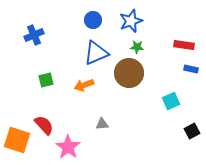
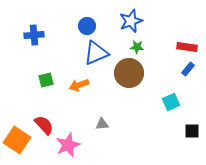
blue circle: moved 6 px left, 6 px down
blue cross: rotated 18 degrees clockwise
red rectangle: moved 3 px right, 2 px down
blue rectangle: moved 3 px left; rotated 64 degrees counterclockwise
orange arrow: moved 5 px left
cyan square: moved 1 px down
black square: rotated 28 degrees clockwise
orange square: rotated 16 degrees clockwise
pink star: moved 2 px up; rotated 15 degrees clockwise
